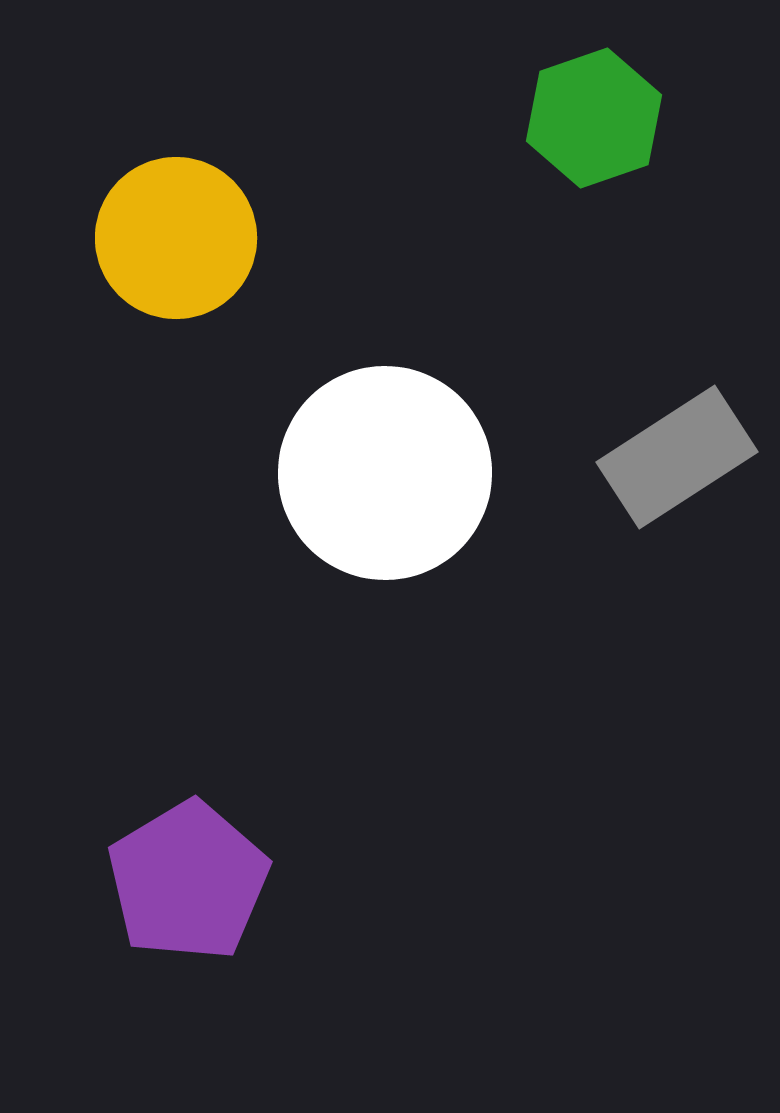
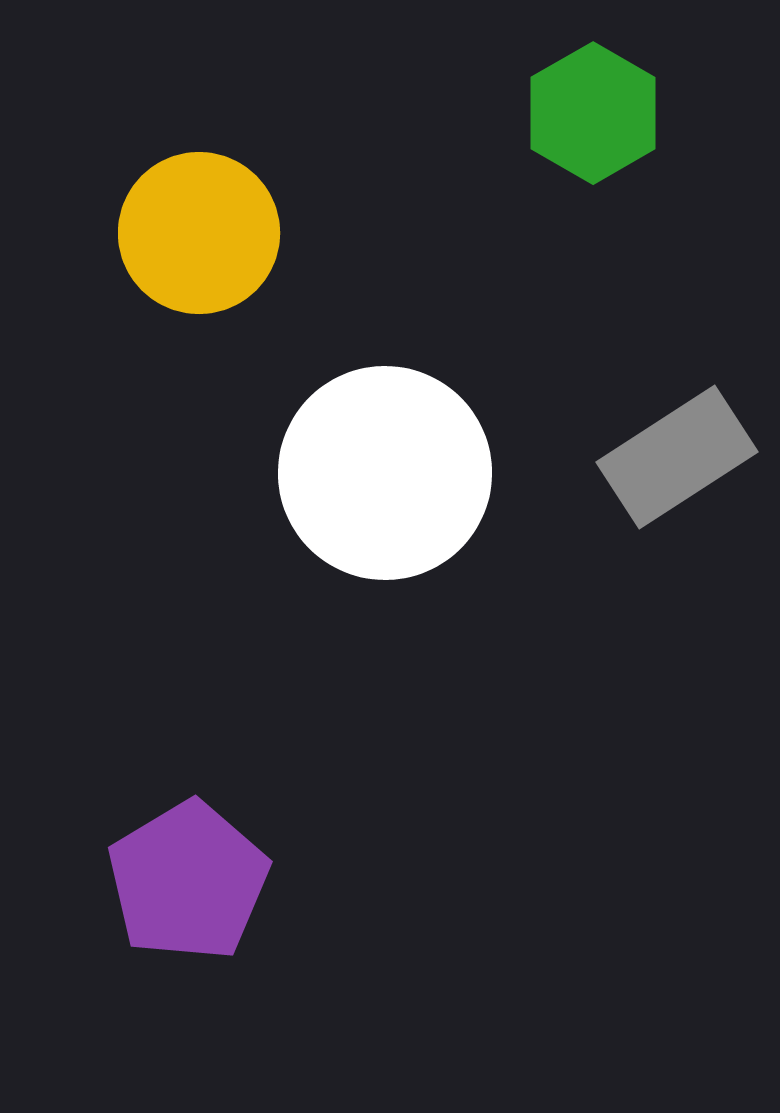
green hexagon: moved 1 px left, 5 px up; rotated 11 degrees counterclockwise
yellow circle: moved 23 px right, 5 px up
